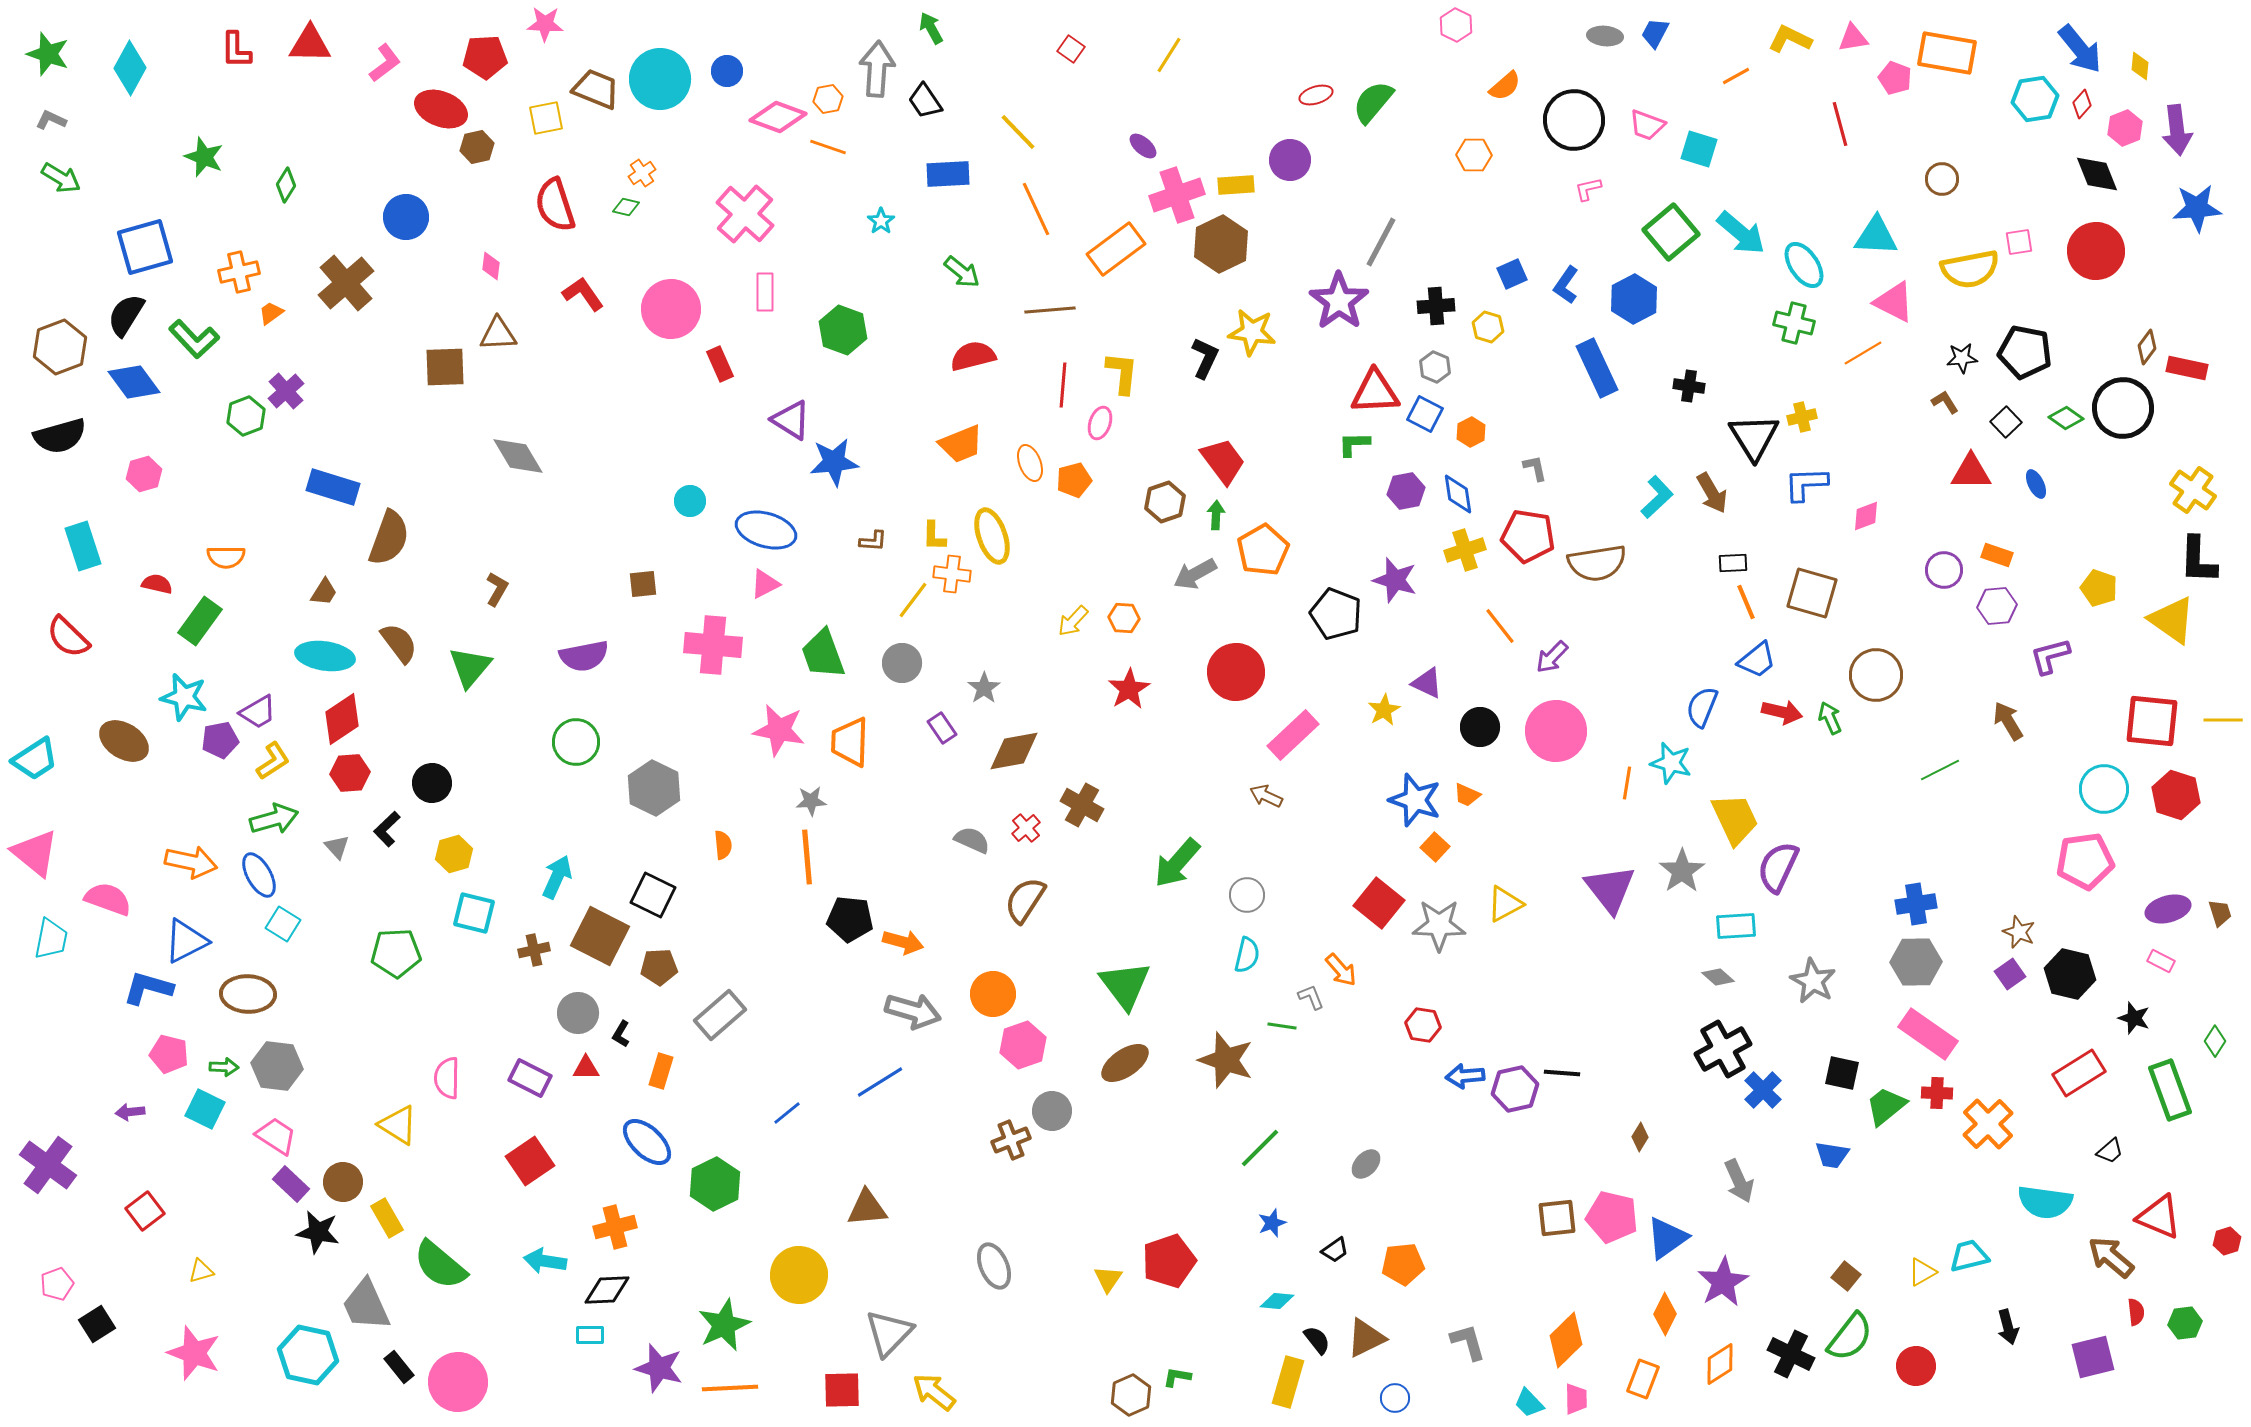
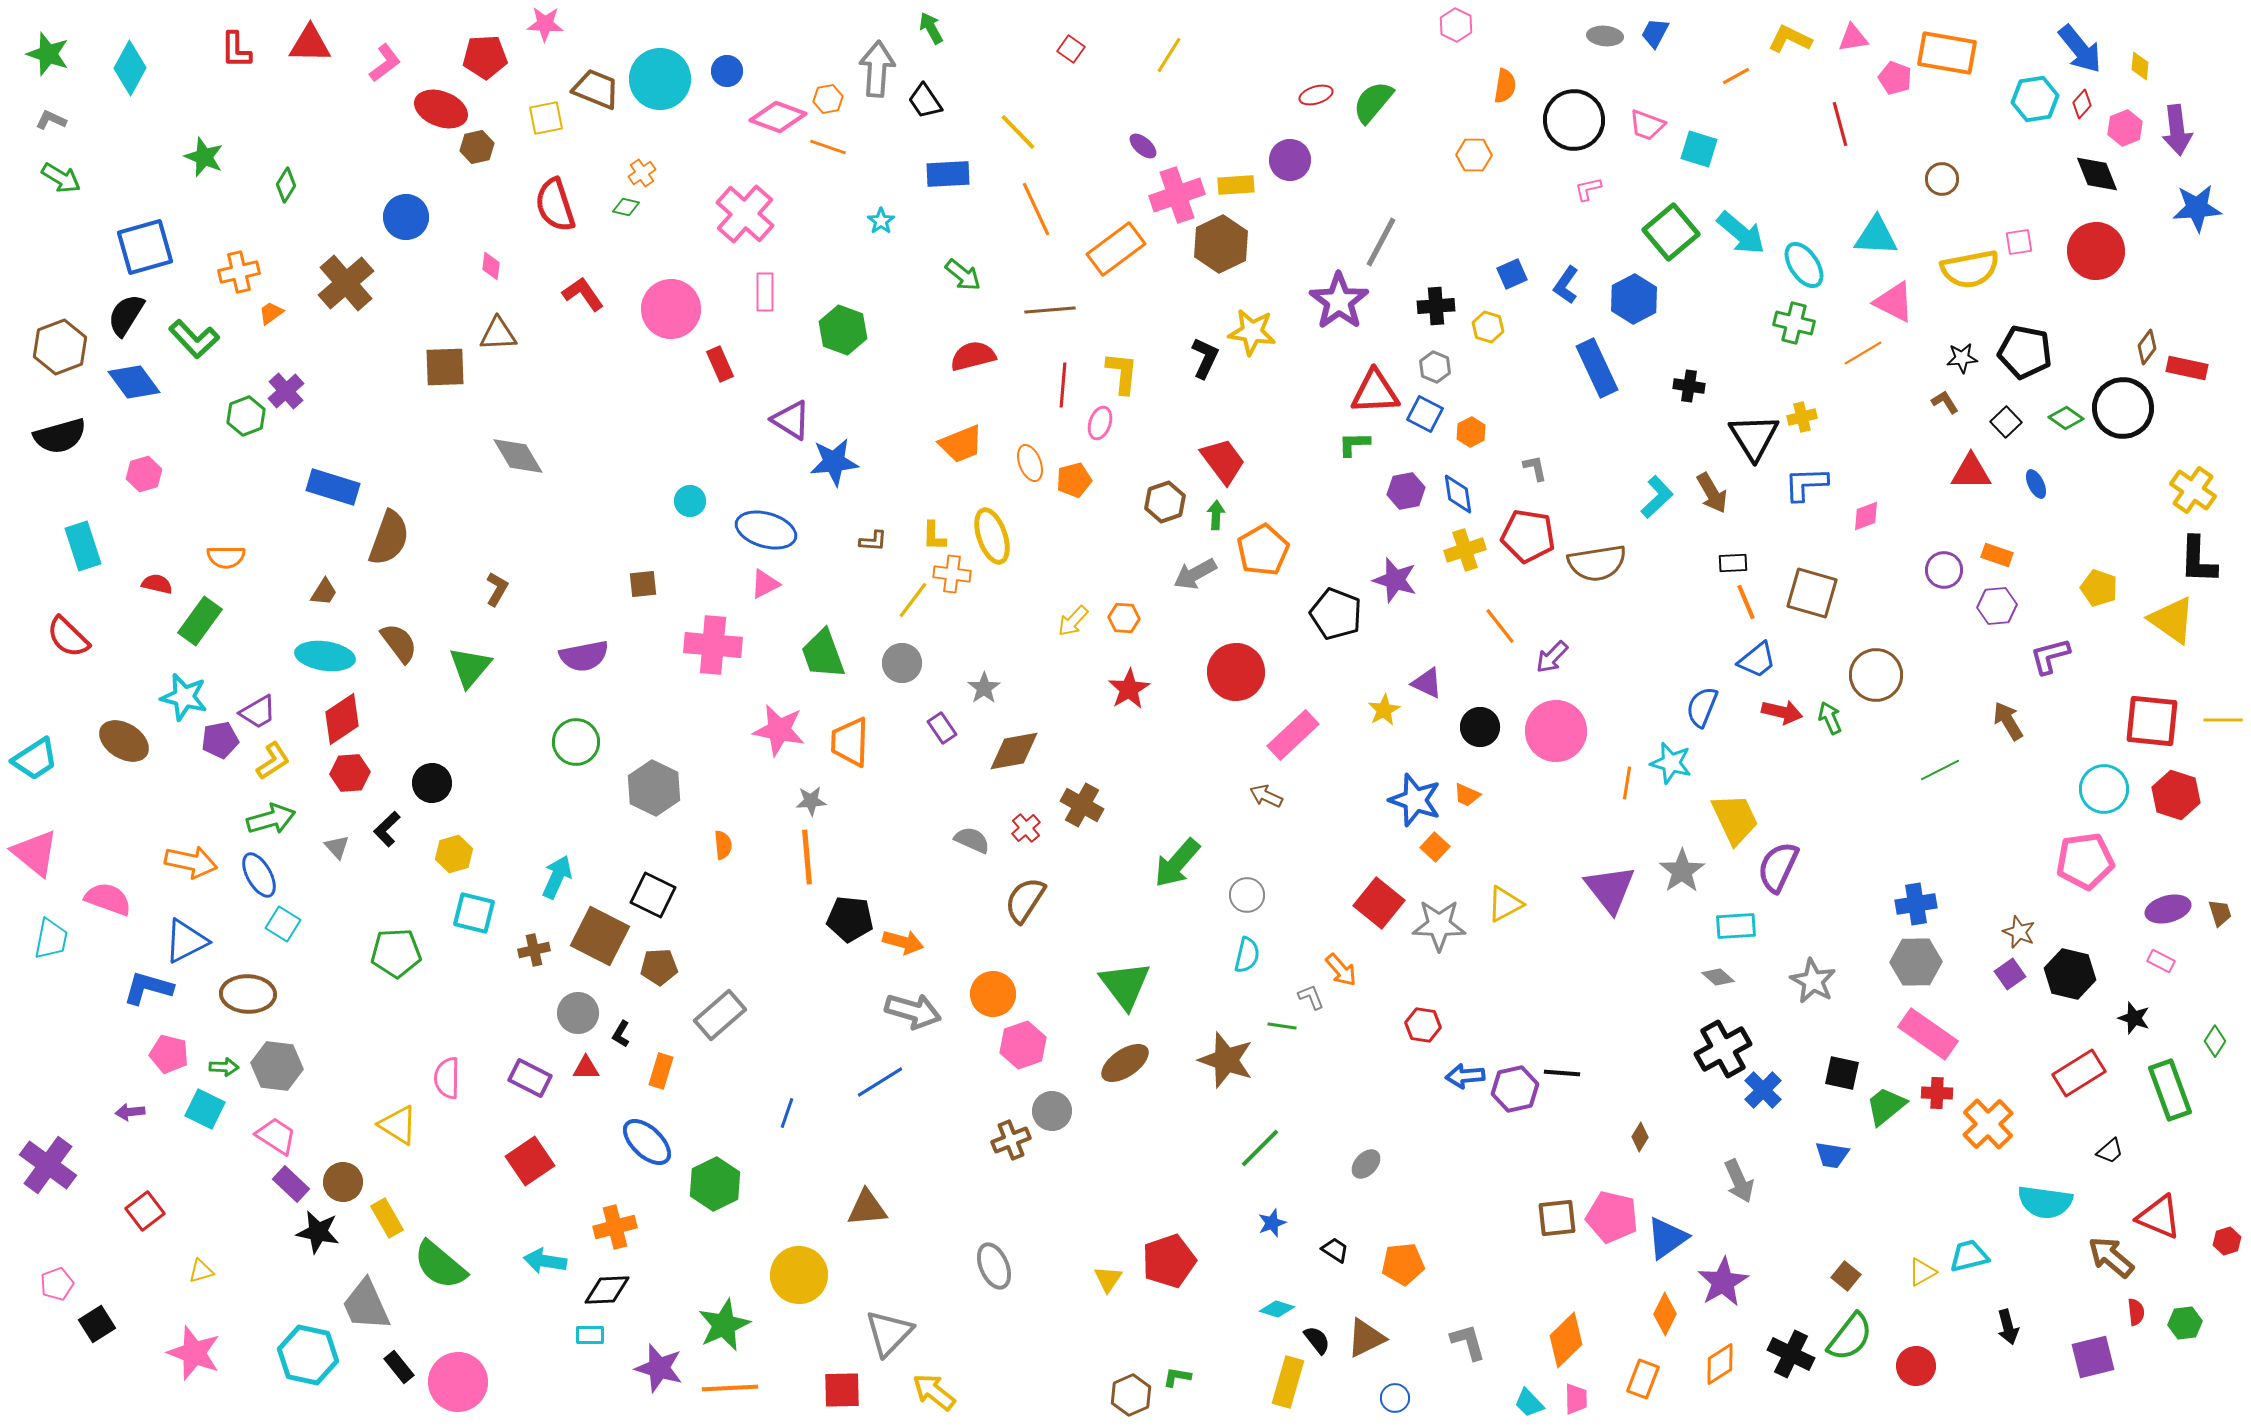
orange semicircle at (1505, 86): rotated 40 degrees counterclockwise
green arrow at (962, 272): moved 1 px right, 3 px down
green arrow at (274, 819): moved 3 px left
blue line at (787, 1113): rotated 32 degrees counterclockwise
black trapezoid at (1335, 1250): rotated 112 degrees counterclockwise
cyan diamond at (1277, 1301): moved 8 px down; rotated 12 degrees clockwise
